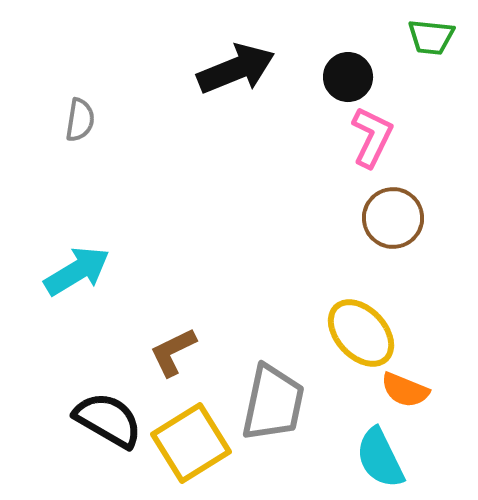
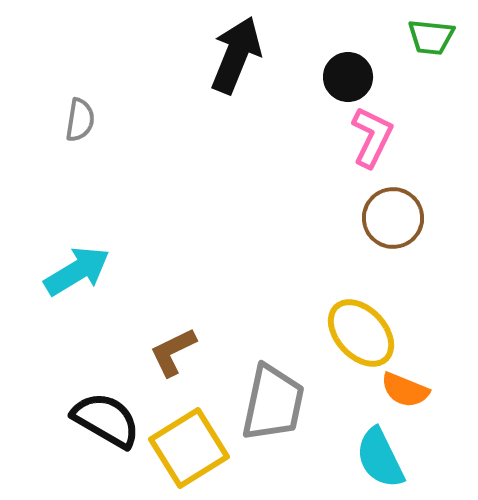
black arrow: moved 14 px up; rotated 46 degrees counterclockwise
black semicircle: moved 2 px left
yellow square: moved 2 px left, 5 px down
